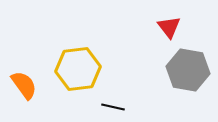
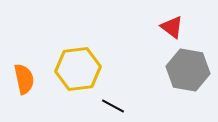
red triangle: moved 3 px right; rotated 15 degrees counterclockwise
orange semicircle: moved 6 px up; rotated 24 degrees clockwise
black line: moved 1 px up; rotated 15 degrees clockwise
